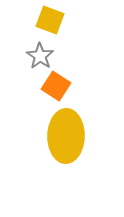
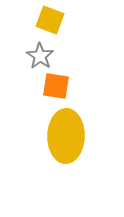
orange square: rotated 24 degrees counterclockwise
